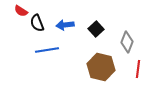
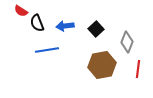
blue arrow: moved 1 px down
brown hexagon: moved 1 px right, 2 px up; rotated 24 degrees counterclockwise
